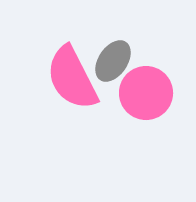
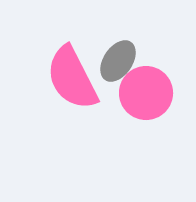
gray ellipse: moved 5 px right
